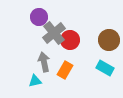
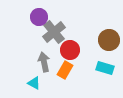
gray cross: moved 1 px up
red circle: moved 10 px down
cyan rectangle: rotated 12 degrees counterclockwise
cyan triangle: moved 1 px left, 2 px down; rotated 40 degrees clockwise
